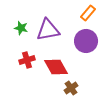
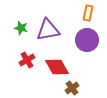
orange rectangle: rotated 28 degrees counterclockwise
purple circle: moved 1 px right, 1 px up
red cross: rotated 14 degrees counterclockwise
red diamond: moved 1 px right
brown cross: moved 1 px right
